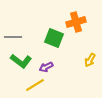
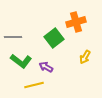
green square: rotated 30 degrees clockwise
yellow arrow: moved 5 px left, 3 px up
purple arrow: rotated 56 degrees clockwise
yellow line: moved 1 px left; rotated 18 degrees clockwise
